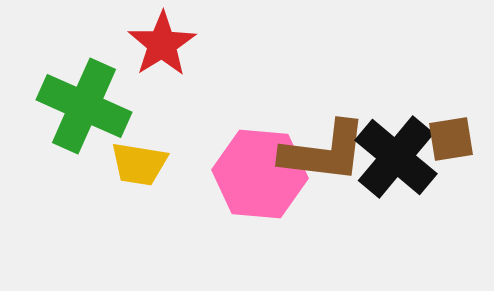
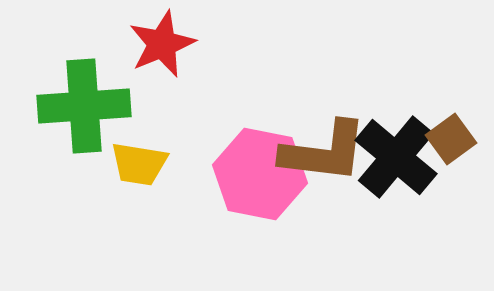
red star: rotated 10 degrees clockwise
green cross: rotated 28 degrees counterclockwise
brown square: rotated 27 degrees counterclockwise
pink hexagon: rotated 6 degrees clockwise
